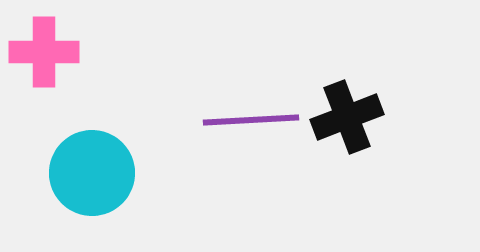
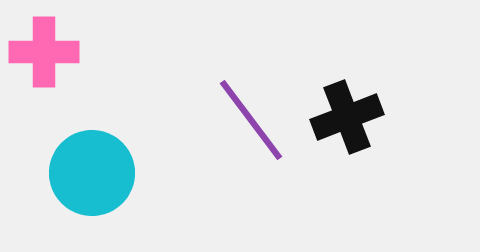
purple line: rotated 56 degrees clockwise
